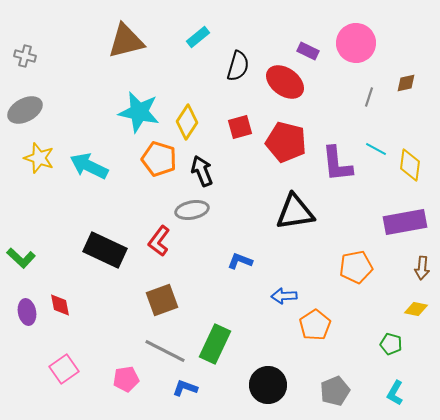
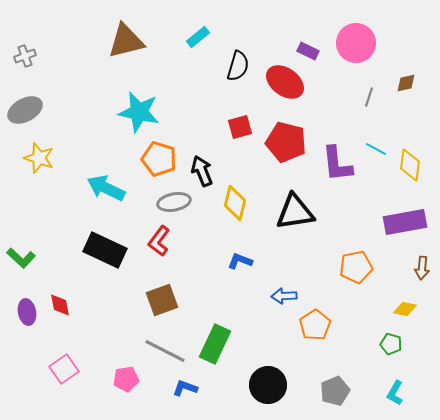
gray cross at (25, 56): rotated 35 degrees counterclockwise
yellow diamond at (187, 122): moved 48 px right, 81 px down; rotated 20 degrees counterclockwise
cyan arrow at (89, 166): moved 17 px right, 22 px down
gray ellipse at (192, 210): moved 18 px left, 8 px up
yellow diamond at (416, 309): moved 11 px left
